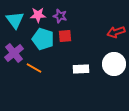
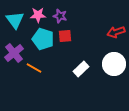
white rectangle: rotated 42 degrees counterclockwise
